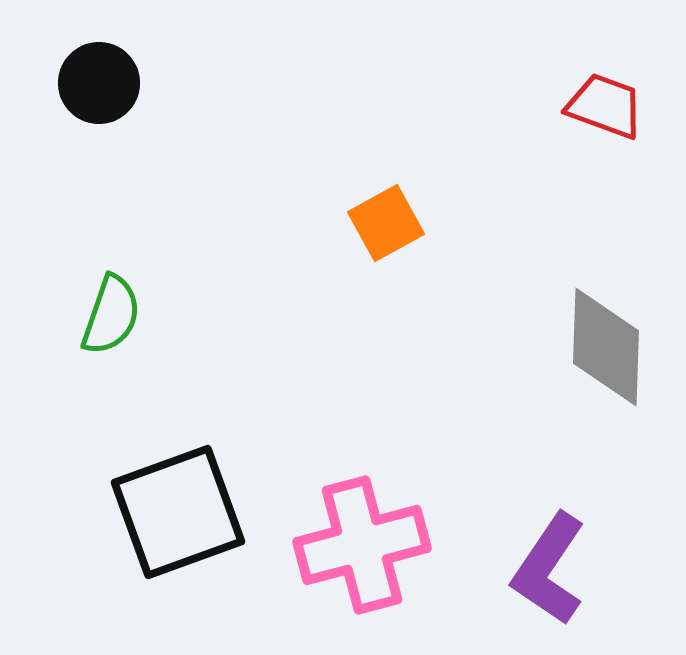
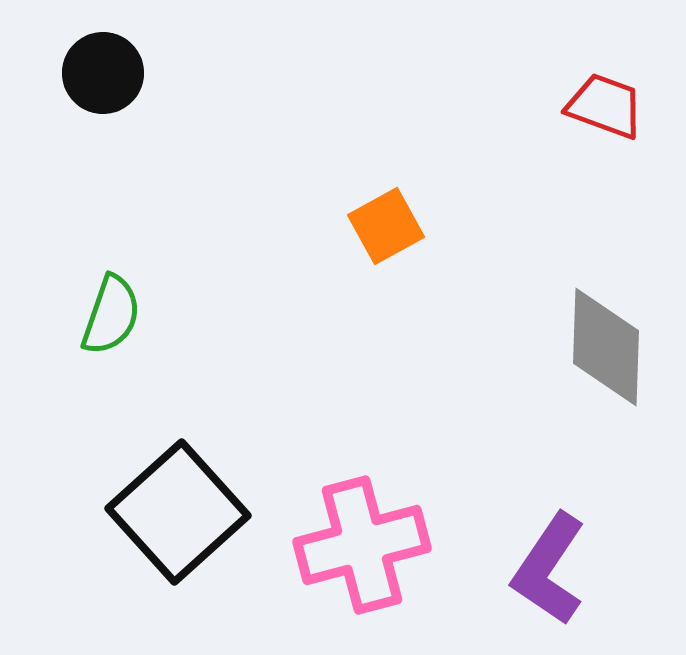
black circle: moved 4 px right, 10 px up
orange square: moved 3 px down
black square: rotated 22 degrees counterclockwise
